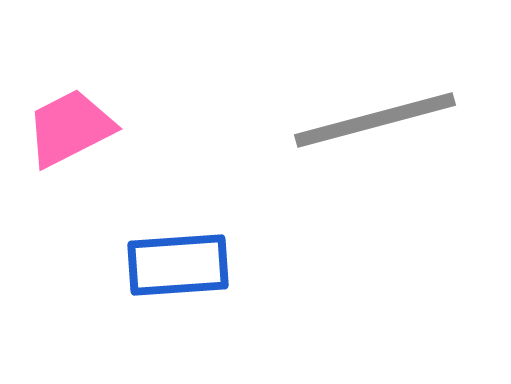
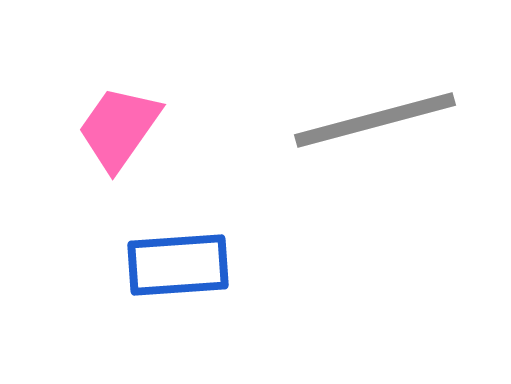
pink trapezoid: moved 49 px right; rotated 28 degrees counterclockwise
